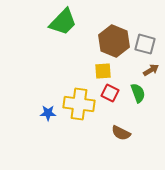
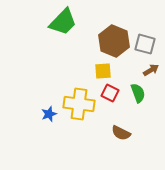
blue star: moved 1 px right, 1 px down; rotated 21 degrees counterclockwise
